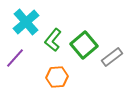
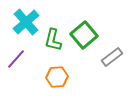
green L-shape: rotated 25 degrees counterclockwise
green square: moved 10 px up
purple line: moved 1 px right, 1 px down
